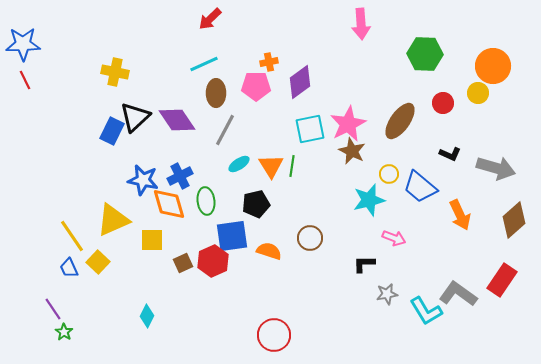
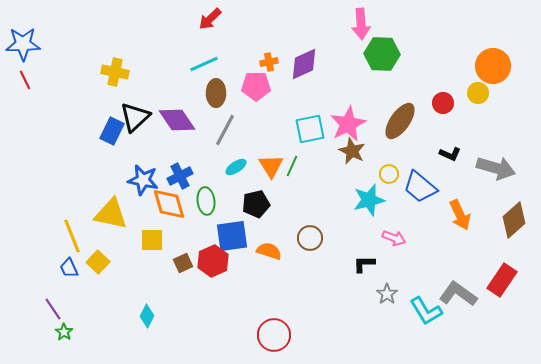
green hexagon at (425, 54): moved 43 px left
purple diamond at (300, 82): moved 4 px right, 18 px up; rotated 12 degrees clockwise
cyan ellipse at (239, 164): moved 3 px left, 3 px down
green line at (292, 166): rotated 15 degrees clockwise
yellow triangle at (113, 220): moved 2 px left, 6 px up; rotated 36 degrees clockwise
yellow line at (72, 236): rotated 12 degrees clockwise
gray star at (387, 294): rotated 25 degrees counterclockwise
